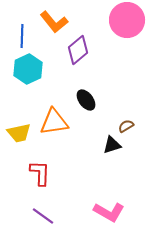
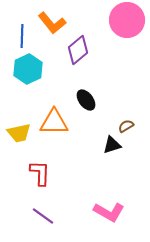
orange L-shape: moved 2 px left, 1 px down
orange triangle: rotated 8 degrees clockwise
